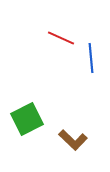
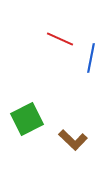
red line: moved 1 px left, 1 px down
blue line: rotated 16 degrees clockwise
